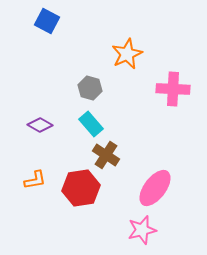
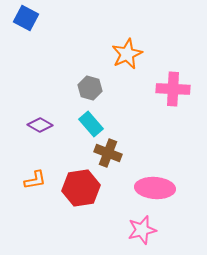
blue square: moved 21 px left, 3 px up
brown cross: moved 2 px right, 2 px up; rotated 12 degrees counterclockwise
pink ellipse: rotated 57 degrees clockwise
